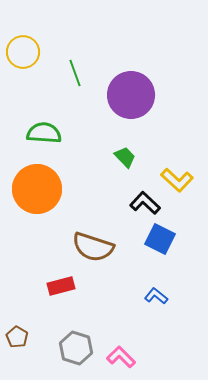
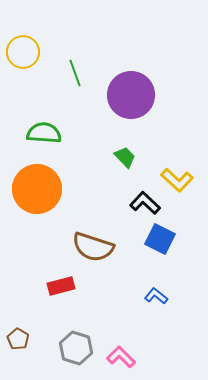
brown pentagon: moved 1 px right, 2 px down
